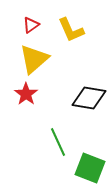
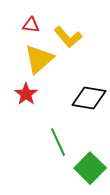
red triangle: rotated 42 degrees clockwise
yellow L-shape: moved 3 px left, 7 px down; rotated 16 degrees counterclockwise
yellow triangle: moved 5 px right
green square: rotated 24 degrees clockwise
